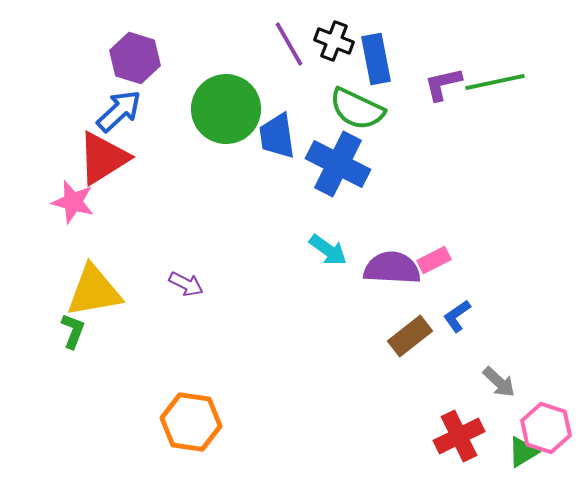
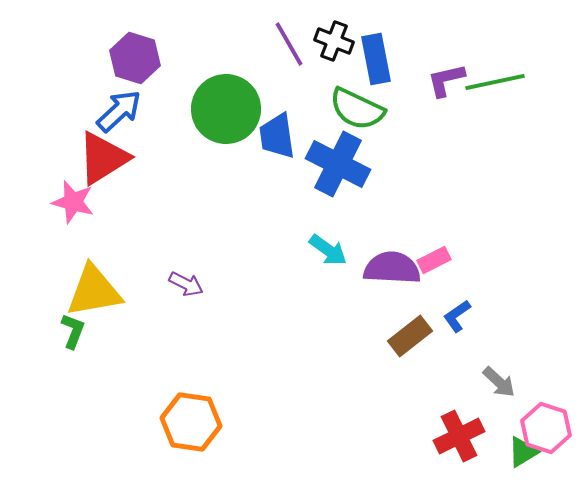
purple L-shape: moved 3 px right, 4 px up
